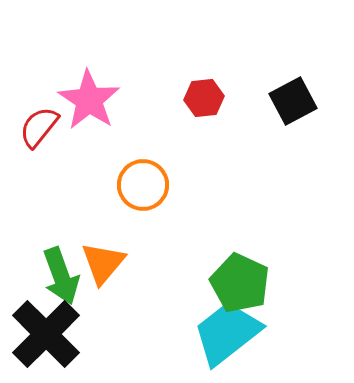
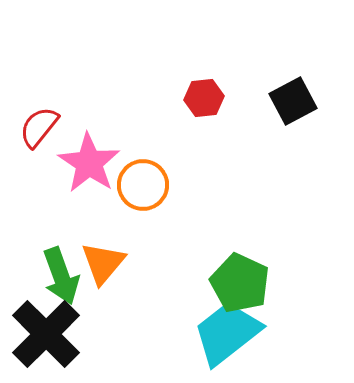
pink star: moved 63 px down
